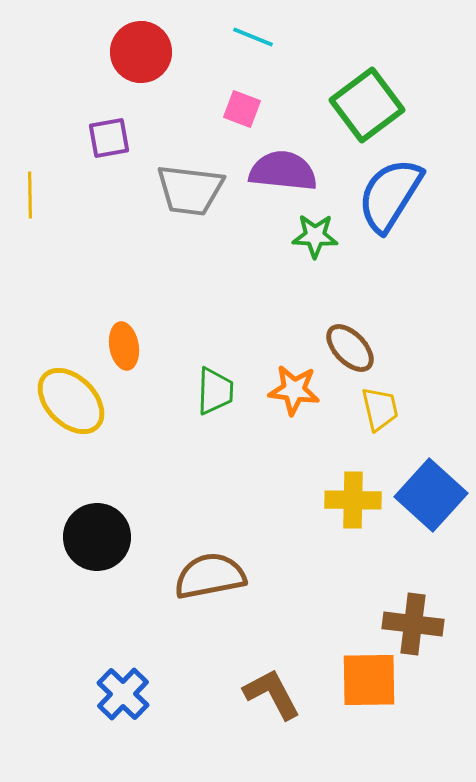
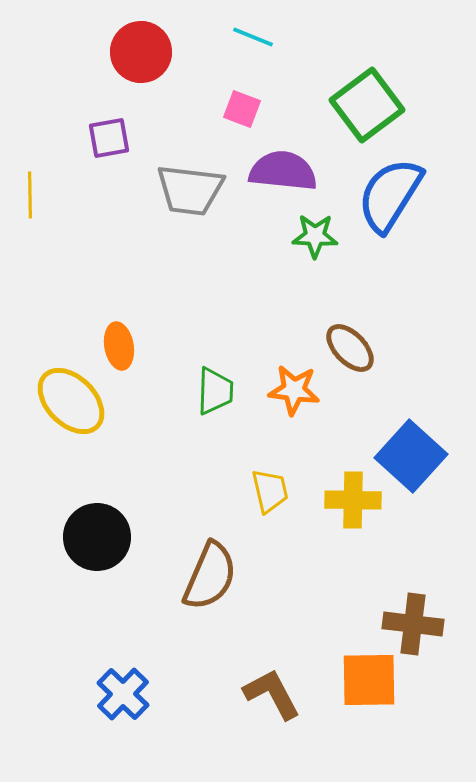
orange ellipse: moved 5 px left
yellow trapezoid: moved 110 px left, 82 px down
blue square: moved 20 px left, 39 px up
brown semicircle: rotated 124 degrees clockwise
